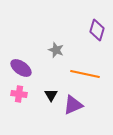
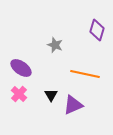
gray star: moved 1 px left, 5 px up
pink cross: rotated 35 degrees clockwise
